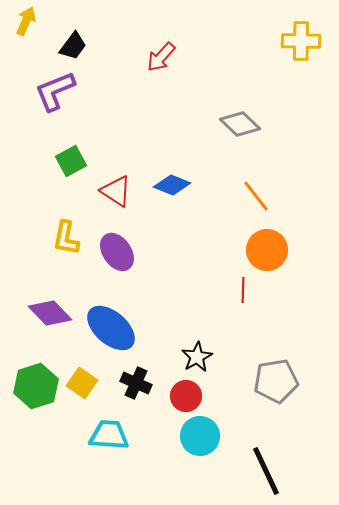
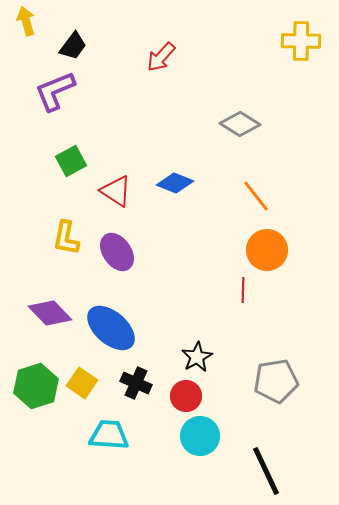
yellow arrow: rotated 40 degrees counterclockwise
gray diamond: rotated 12 degrees counterclockwise
blue diamond: moved 3 px right, 2 px up
